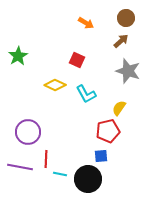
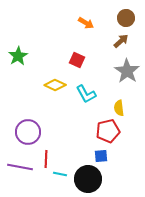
gray star: moved 1 px left; rotated 15 degrees clockwise
yellow semicircle: rotated 42 degrees counterclockwise
